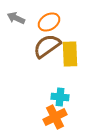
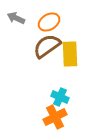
cyan cross: rotated 18 degrees clockwise
